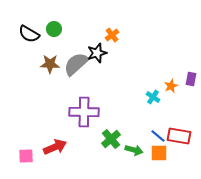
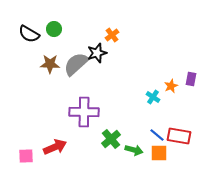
blue line: moved 1 px left, 1 px up
